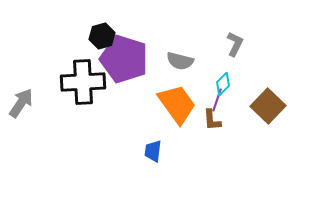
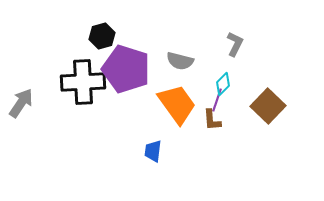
purple pentagon: moved 2 px right, 10 px down
